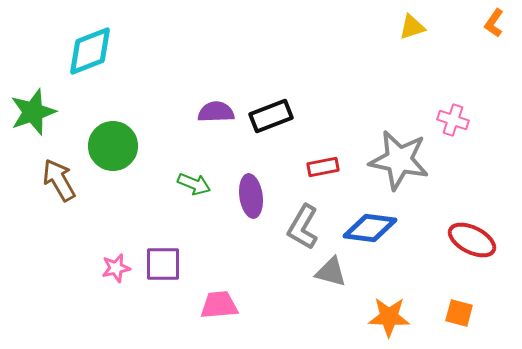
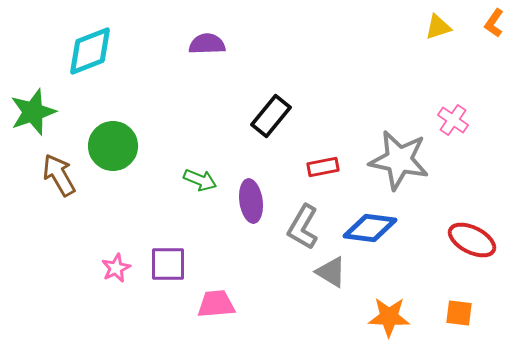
yellow triangle: moved 26 px right
purple semicircle: moved 9 px left, 68 px up
black rectangle: rotated 30 degrees counterclockwise
pink cross: rotated 16 degrees clockwise
brown arrow: moved 5 px up
green arrow: moved 6 px right, 4 px up
purple ellipse: moved 5 px down
purple square: moved 5 px right
pink star: rotated 12 degrees counterclockwise
gray triangle: rotated 16 degrees clockwise
pink trapezoid: moved 3 px left, 1 px up
orange square: rotated 8 degrees counterclockwise
